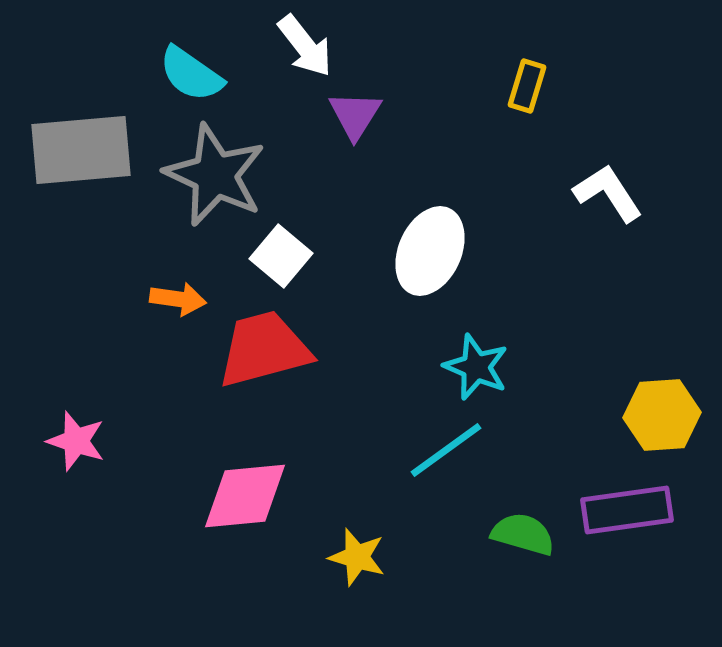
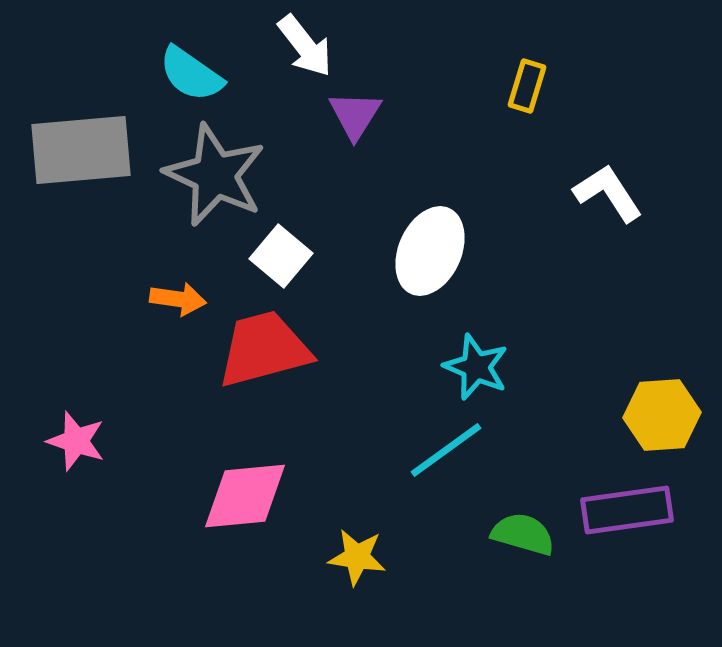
yellow star: rotated 8 degrees counterclockwise
